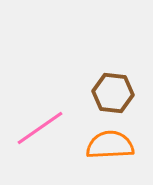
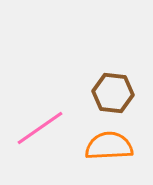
orange semicircle: moved 1 px left, 1 px down
